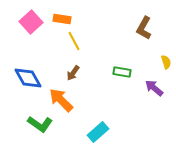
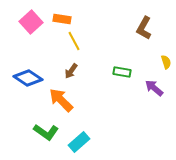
brown arrow: moved 2 px left, 2 px up
blue diamond: rotated 28 degrees counterclockwise
green L-shape: moved 6 px right, 8 px down
cyan rectangle: moved 19 px left, 10 px down
